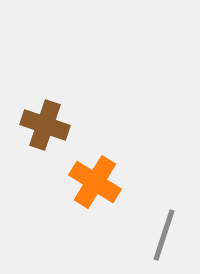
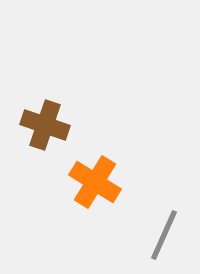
gray line: rotated 6 degrees clockwise
